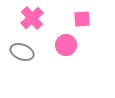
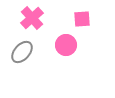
gray ellipse: rotated 70 degrees counterclockwise
